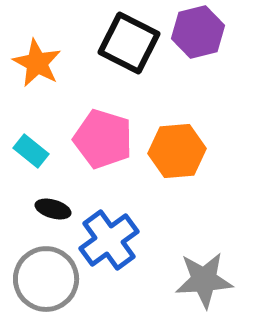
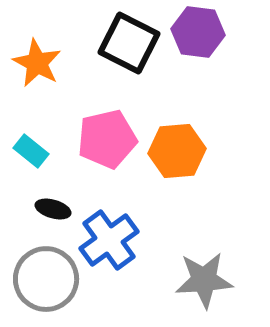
purple hexagon: rotated 21 degrees clockwise
pink pentagon: moved 4 px right; rotated 30 degrees counterclockwise
